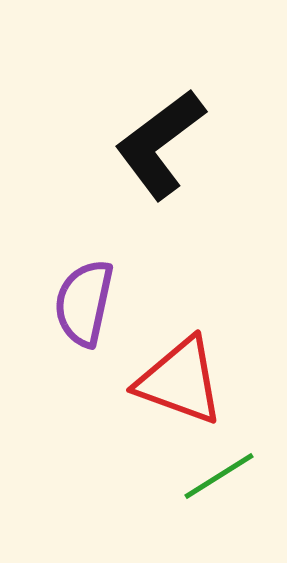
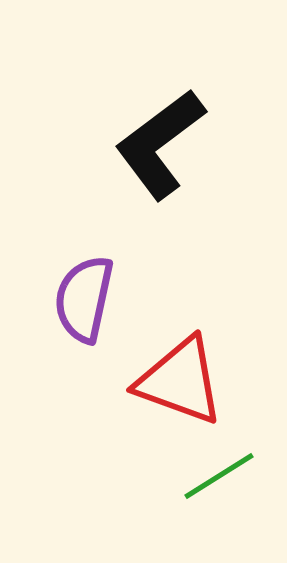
purple semicircle: moved 4 px up
